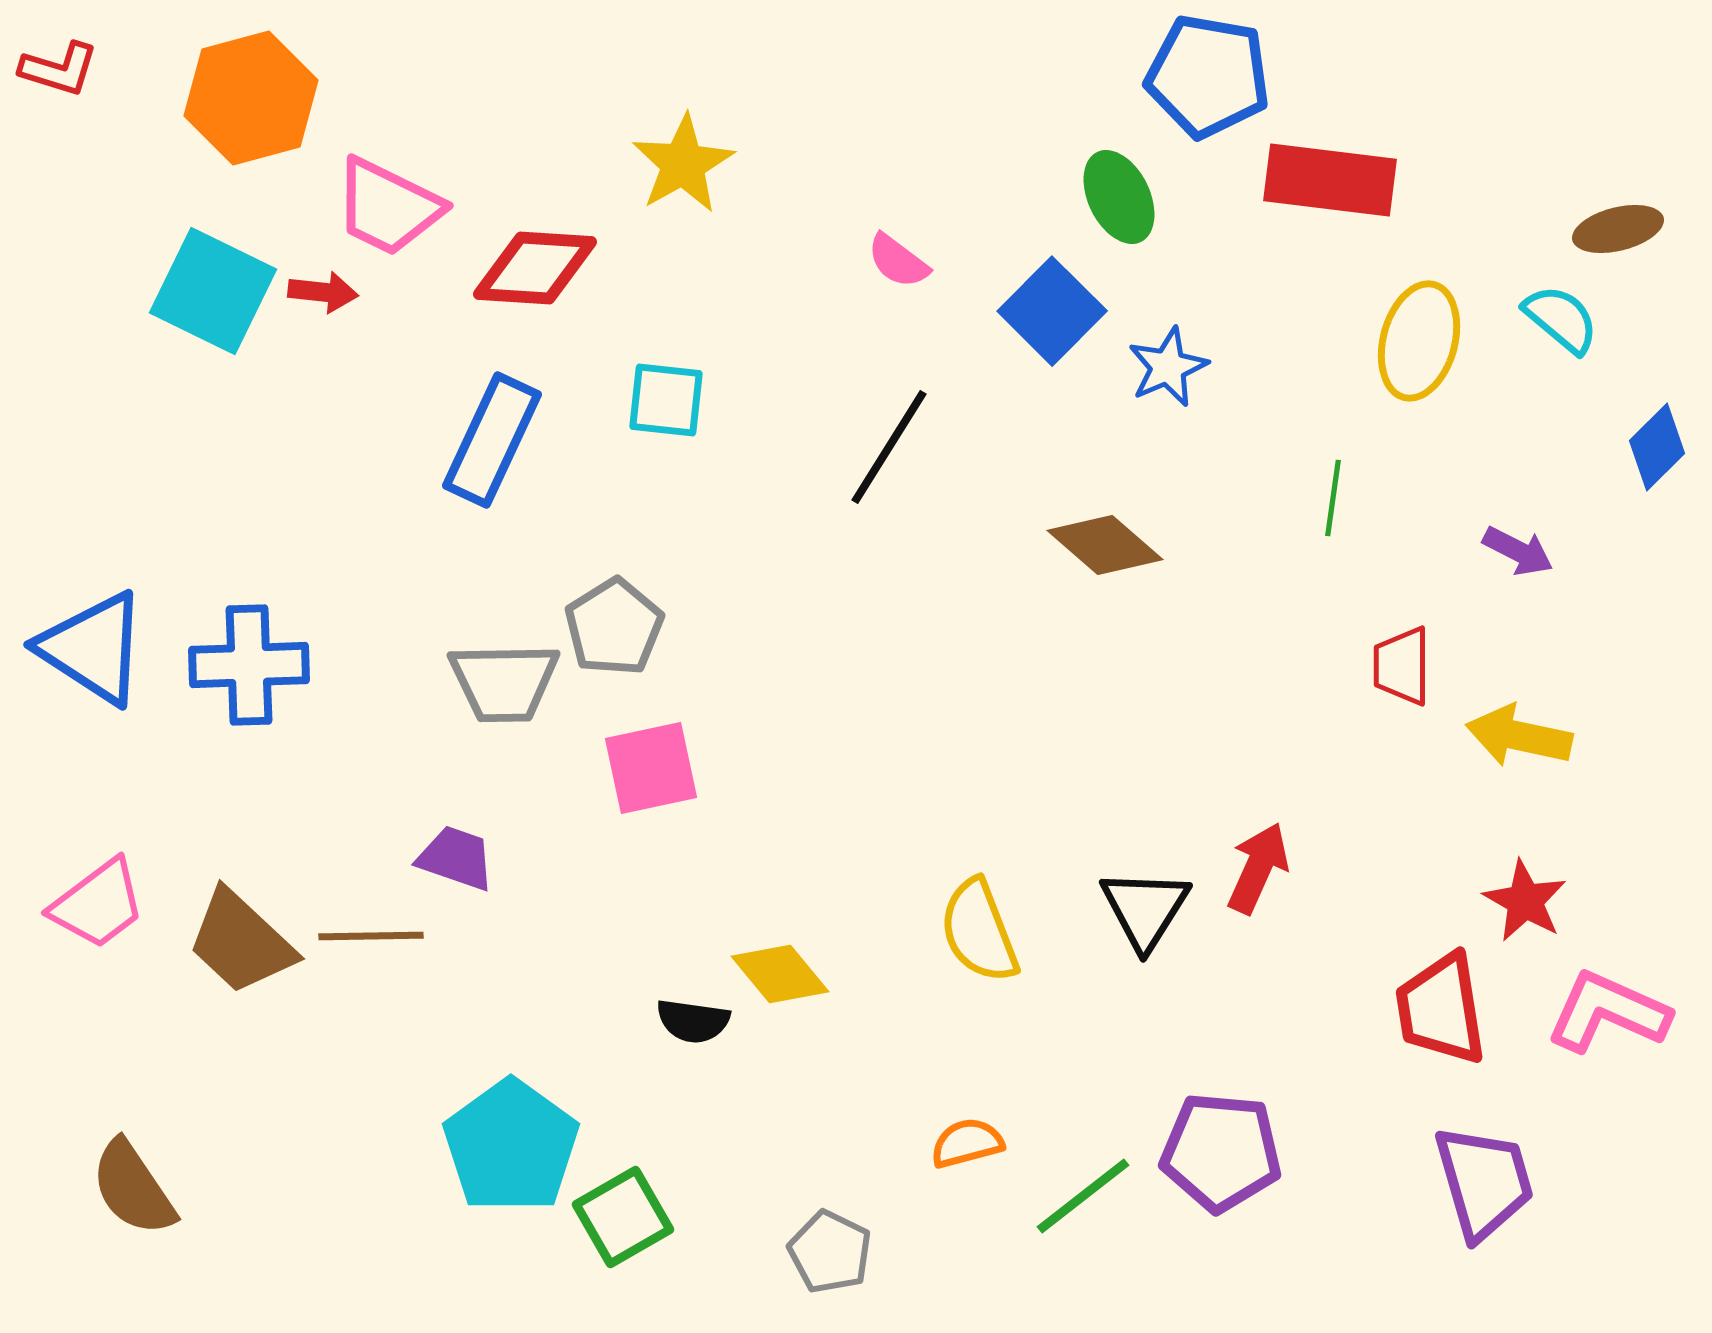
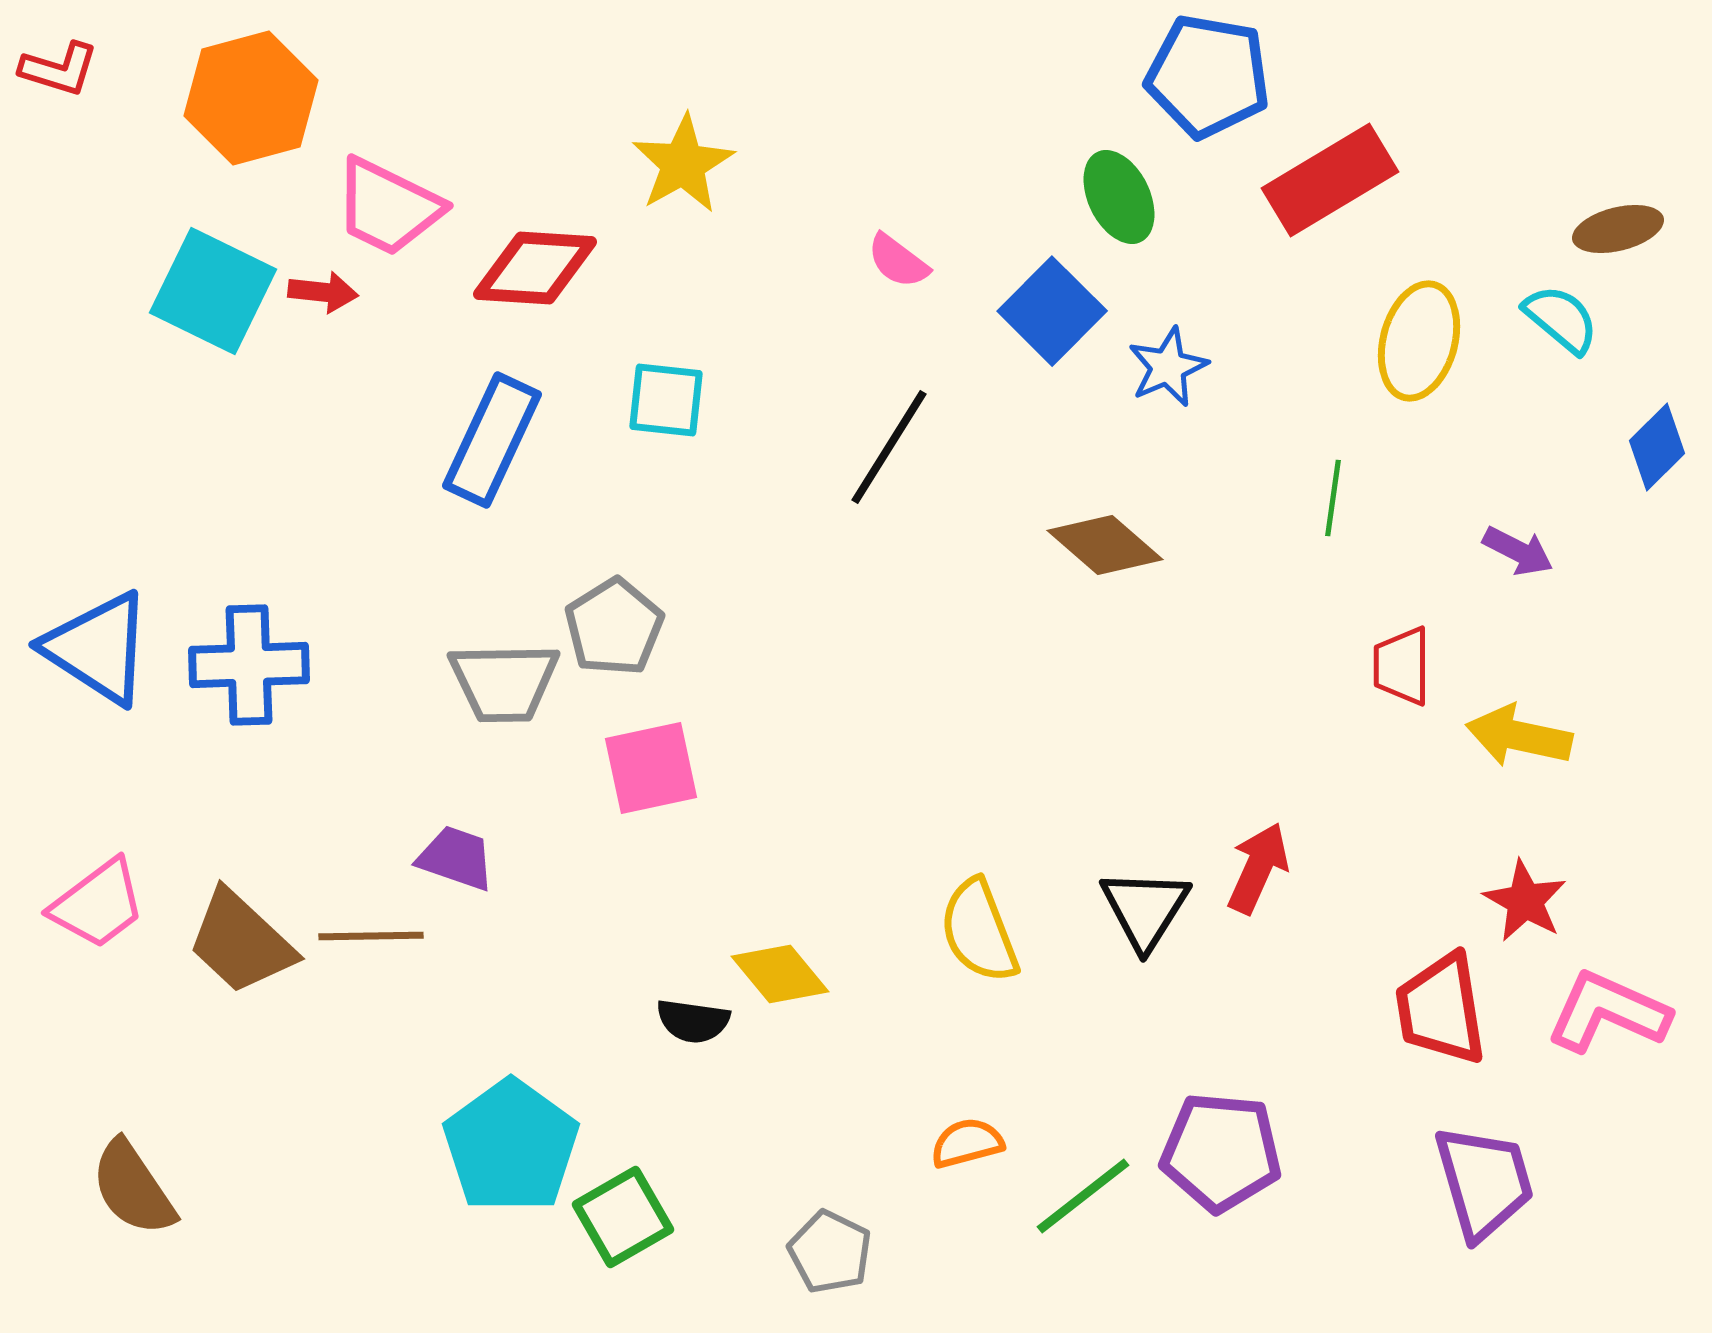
red rectangle at (1330, 180): rotated 38 degrees counterclockwise
blue triangle at (93, 648): moved 5 px right
